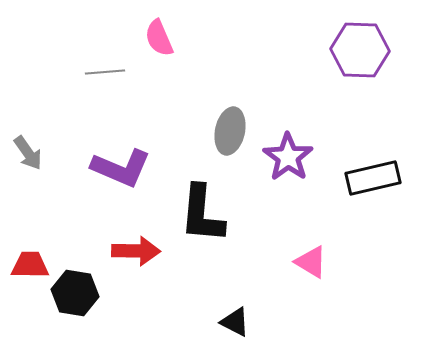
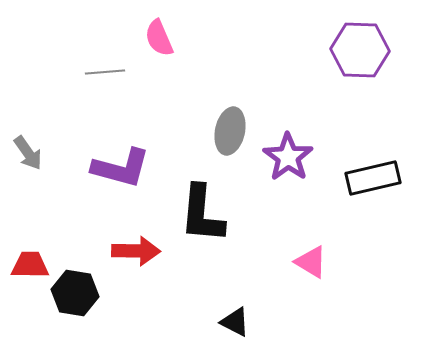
purple L-shape: rotated 8 degrees counterclockwise
